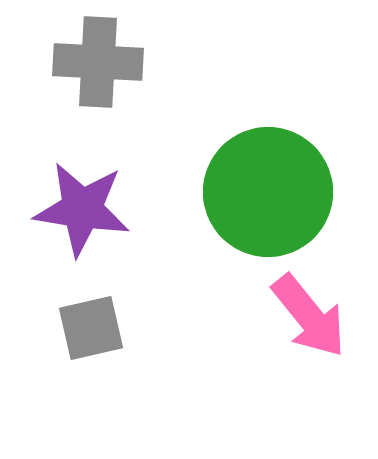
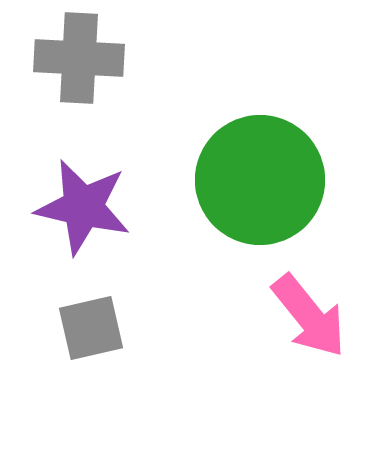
gray cross: moved 19 px left, 4 px up
green circle: moved 8 px left, 12 px up
purple star: moved 1 px right, 2 px up; rotated 4 degrees clockwise
